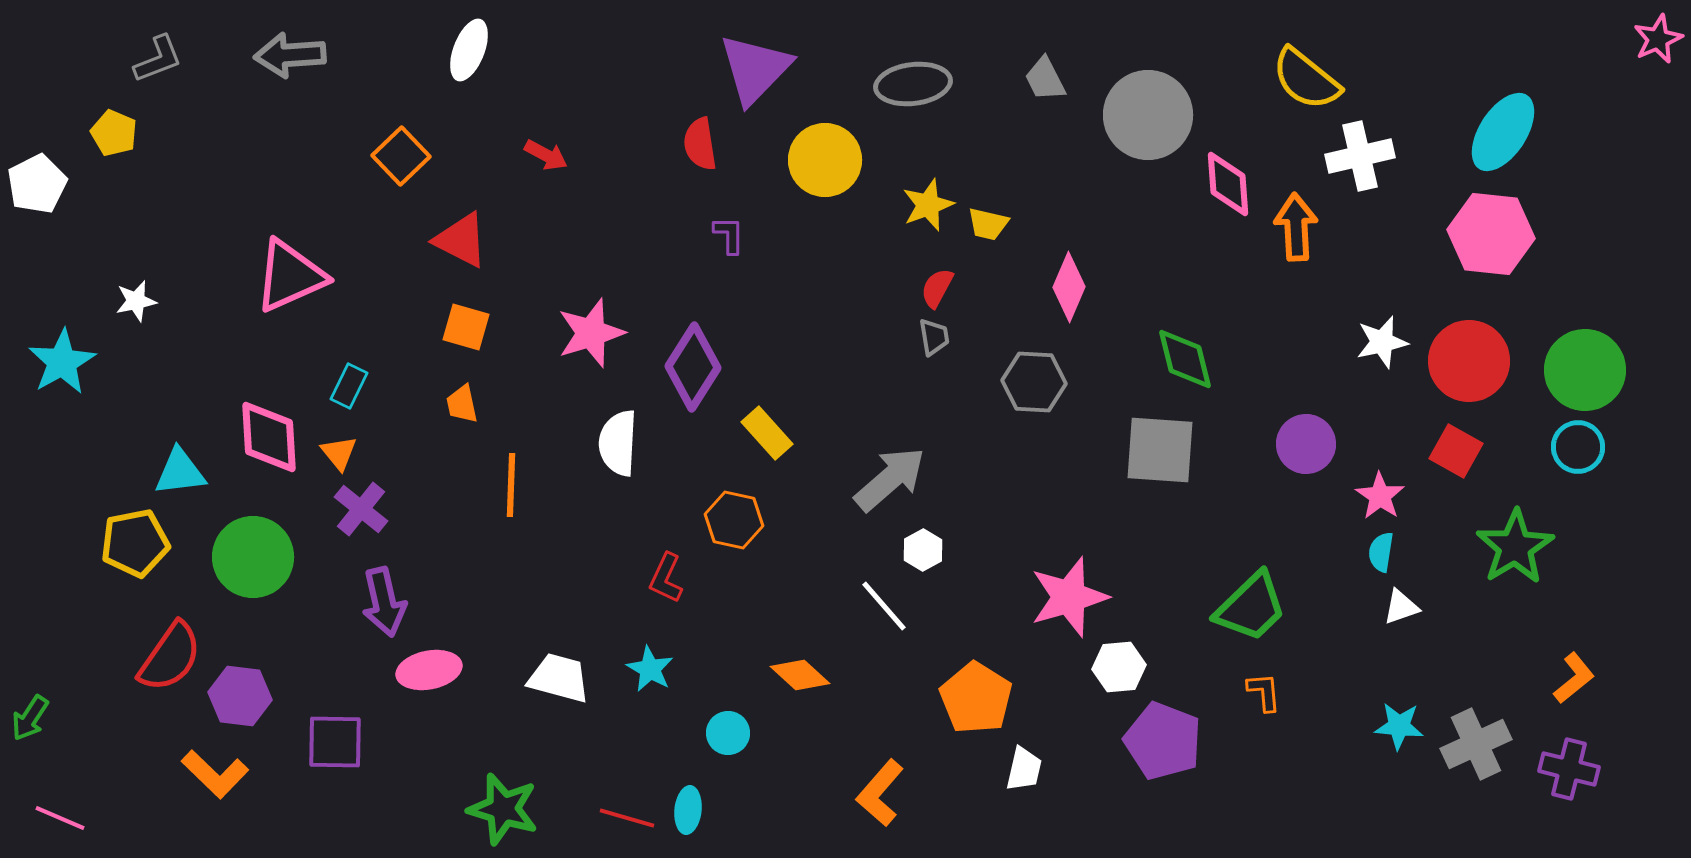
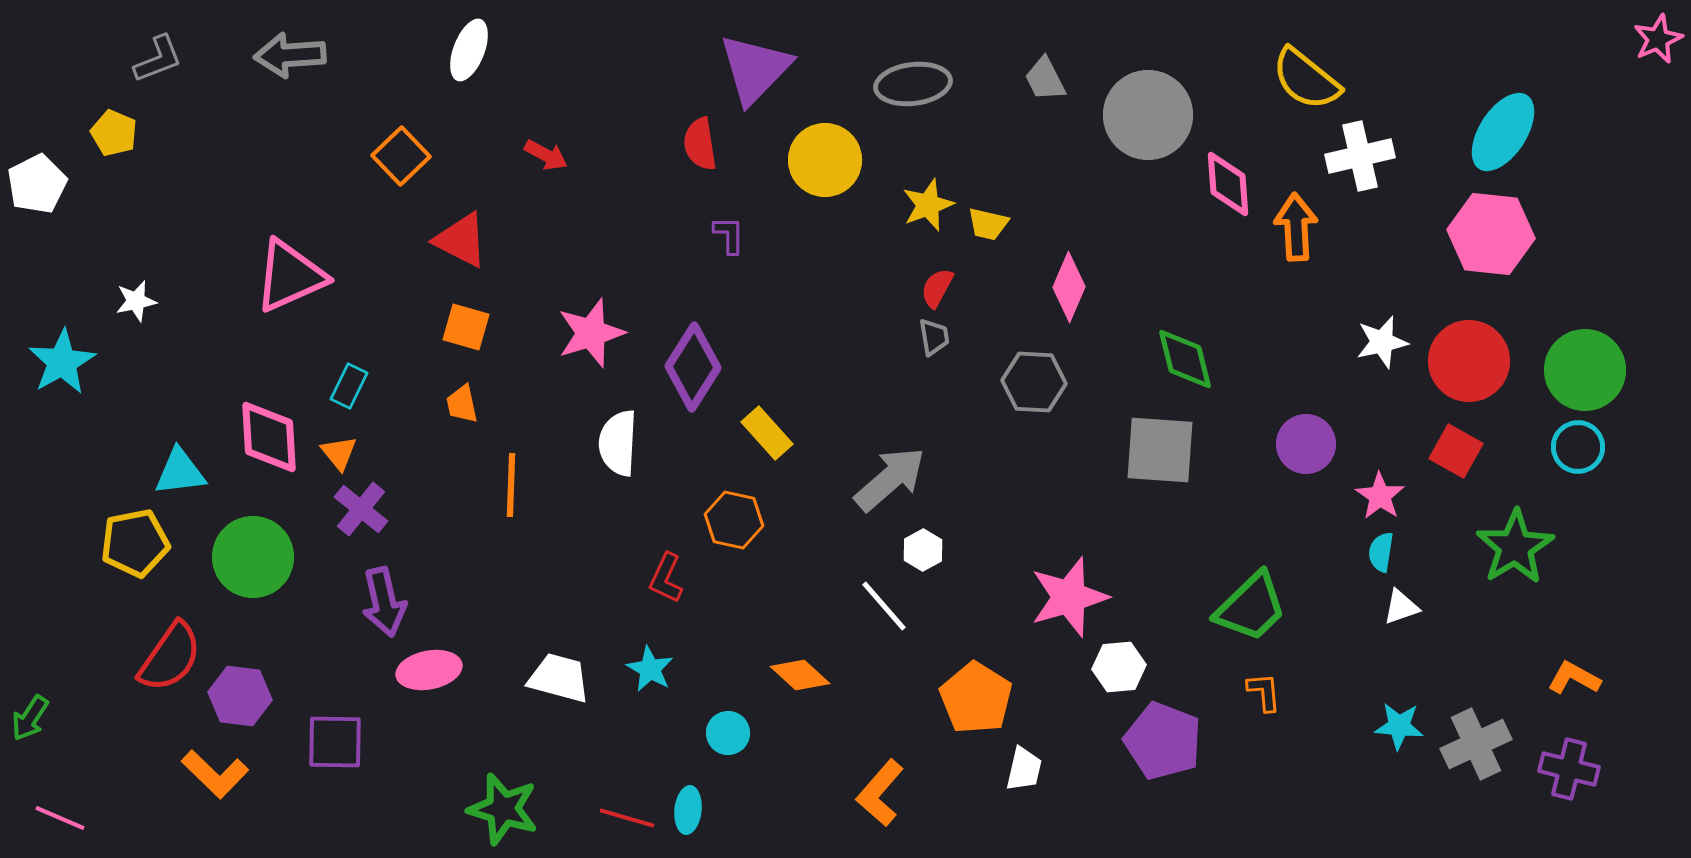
orange L-shape at (1574, 678): rotated 112 degrees counterclockwise
